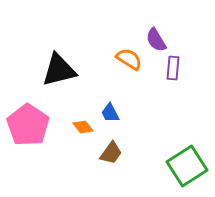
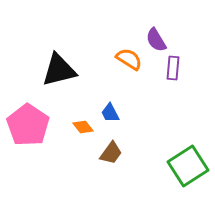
green square: moved 1 px right
